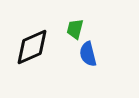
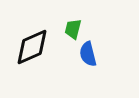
green trapezoid: moved 2 px left
